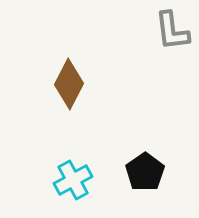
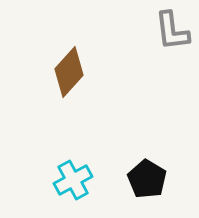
brown diamond: moved 12 px up; rotated 15 degrees clockwise
black pentagon: moved 2 px right, 7 px down; rotated 6 degrees counterclockwise
